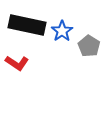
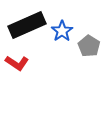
black rectangle: rotated 36 degrees counterclockwise
